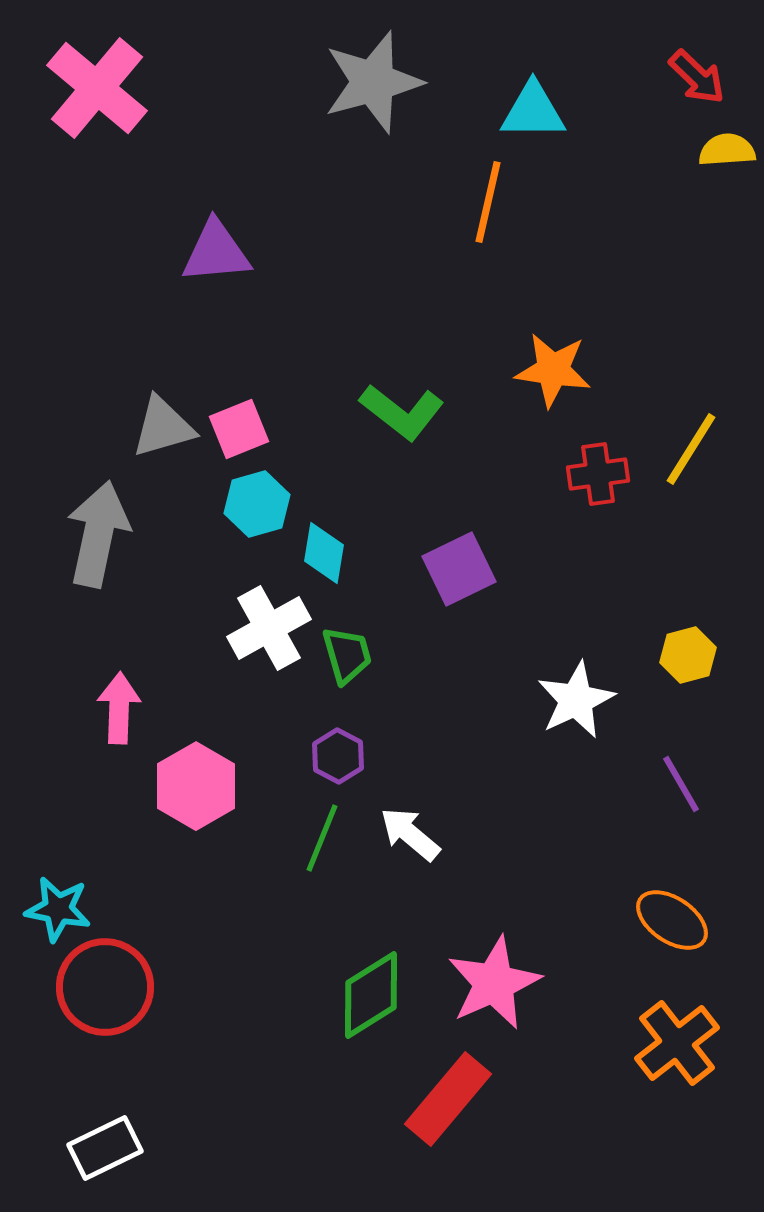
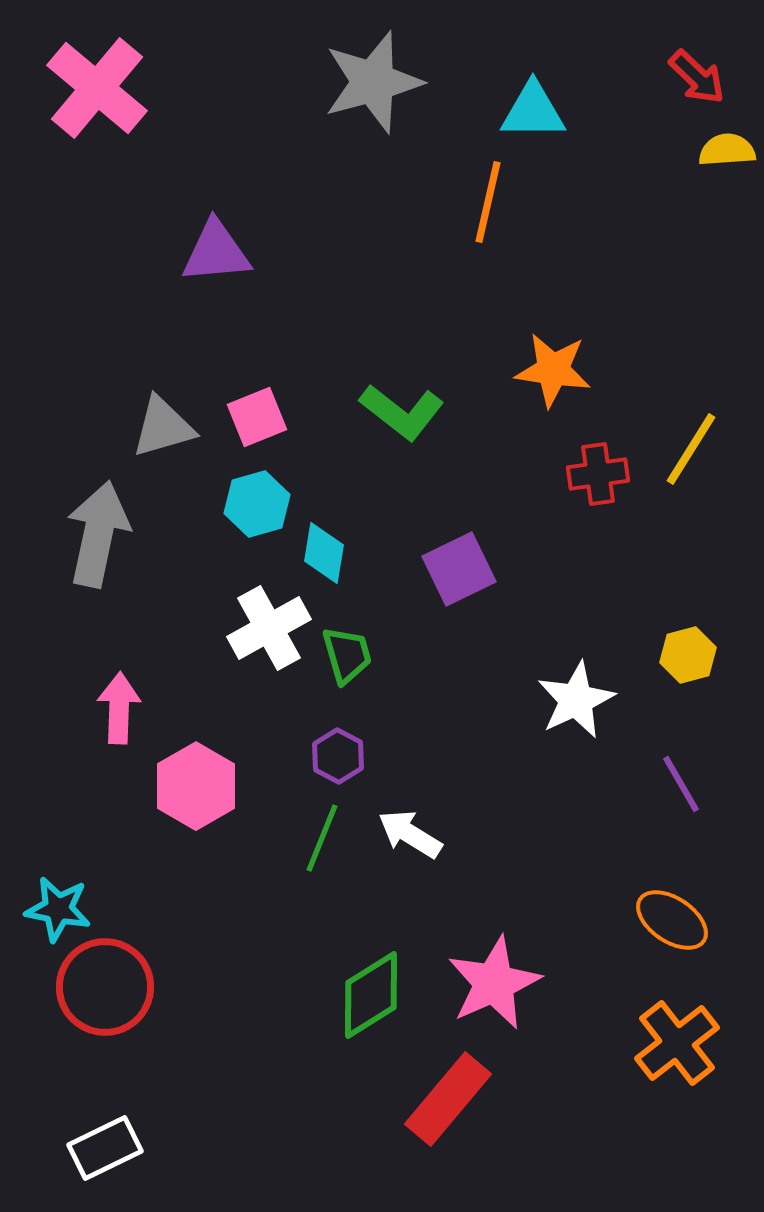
pink square: moved 18 px right, 12 px up
white arrow: rotated 8 degrees counterclockwise
